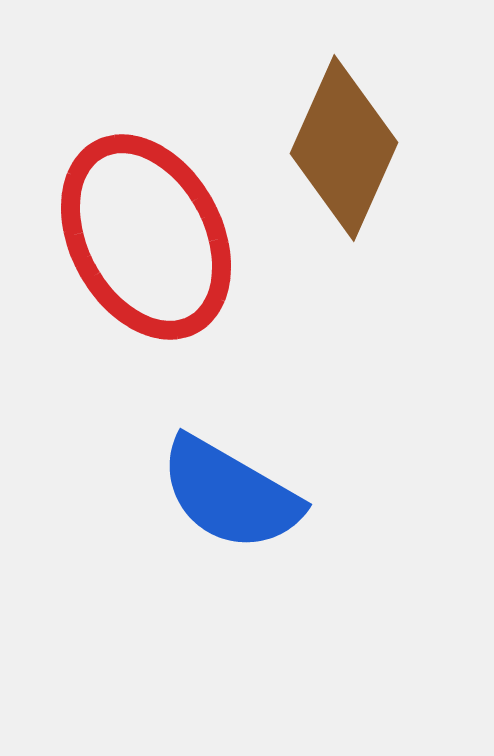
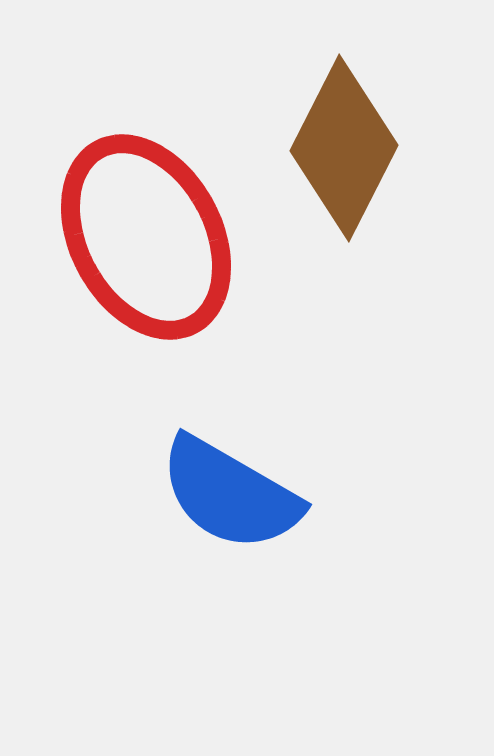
brown diamond: rotated 3 degrees clockwise
